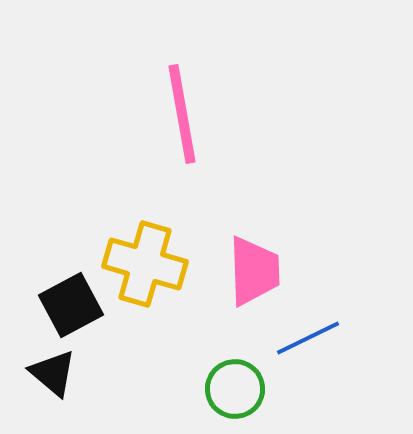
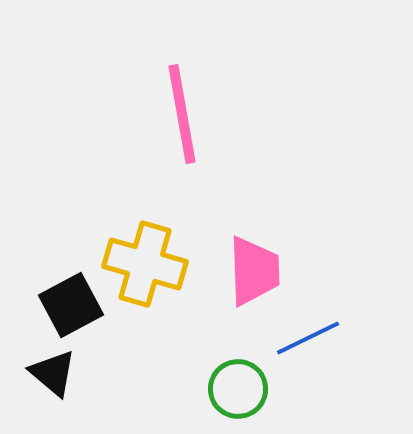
green circle: moved 3 px right
